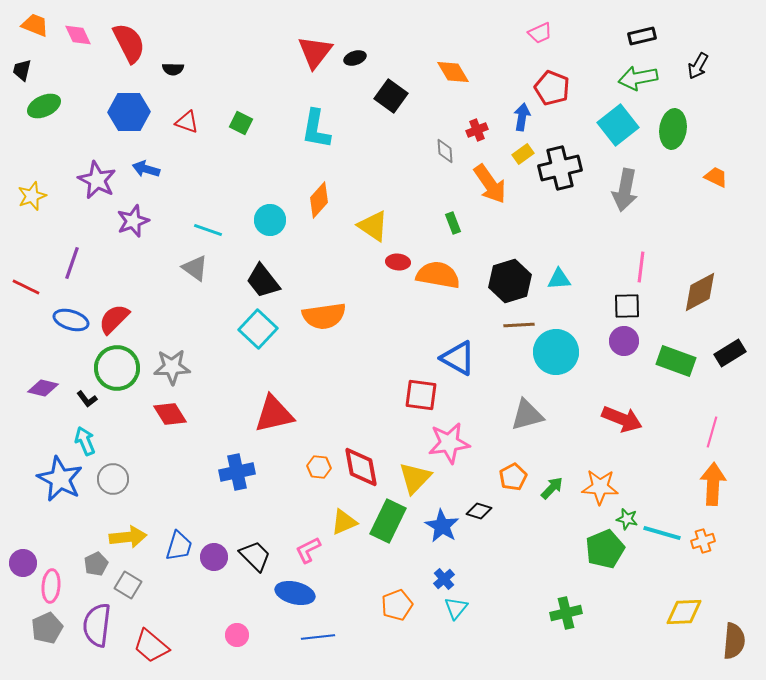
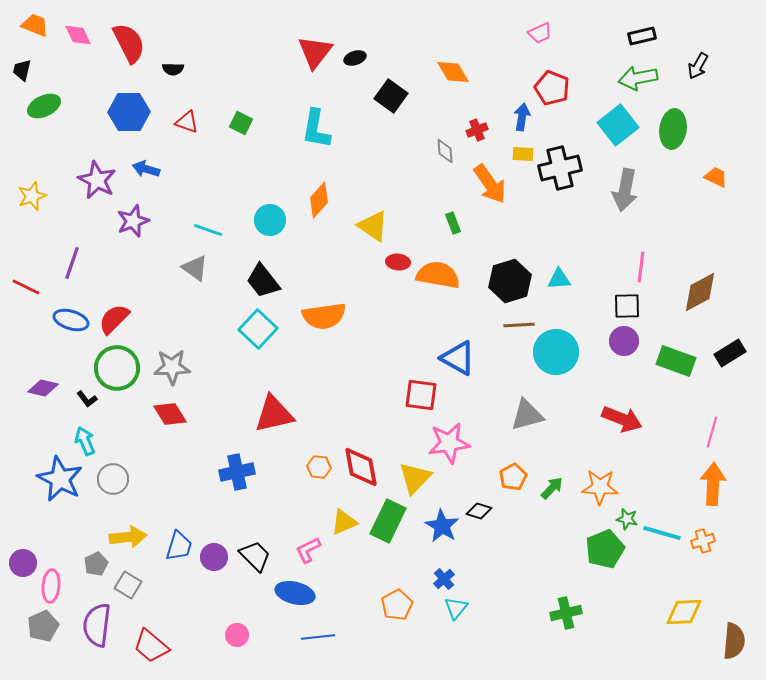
yellow rectangle at (523, 154): rotated 40 degrees clockwise
orange pentagon at (397, 605): rotated 8 degrees counterclockwise
gray pentagon at (47, 628): moved 4 px left, 2 px up
